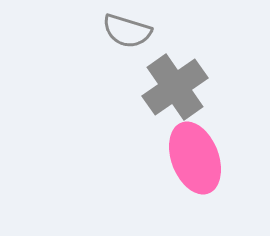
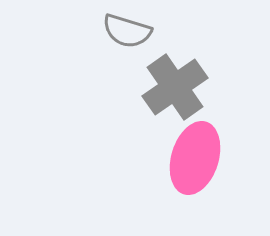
pink ellipse: rotated 38 degrees clockwise
